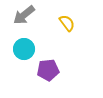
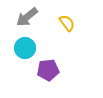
gray arrow: moved 3 px right, 2 px down
cyan circle: moved 1 px right, 1 px up
